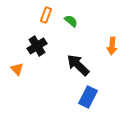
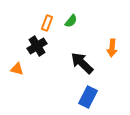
orange rectangle: moved 1 px right, 8 px down
green semicircle: rotated 88 degrees clockwise
orange arrow: moved 2 px down
black arrow: moved 4 px right, 2 px up
orange triangle: rotated 32 degrees counterclockwise
